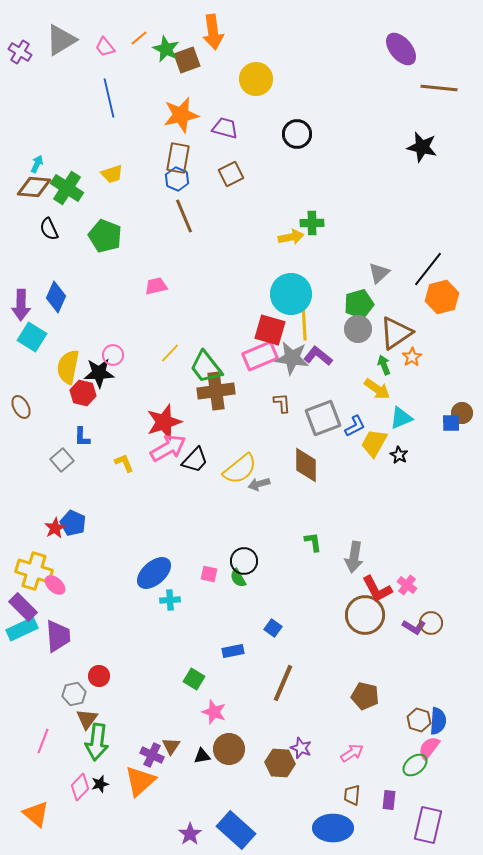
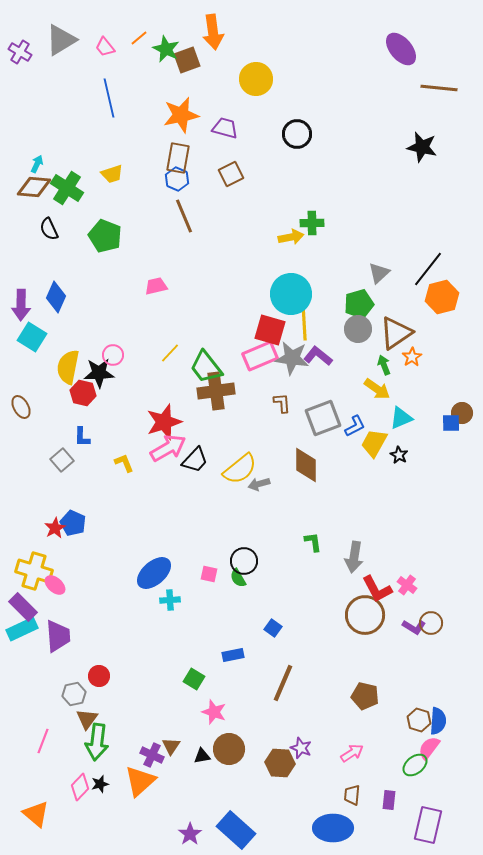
blue rectangle at (233, 651): moved 4 px down
